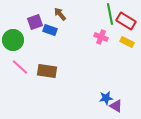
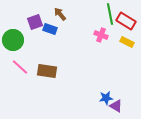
blue rectangle: moved 1 px up
pink cross: moved 2 px up
